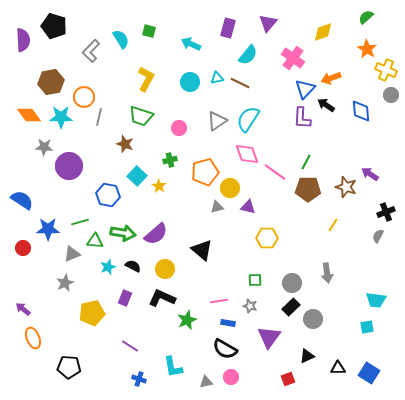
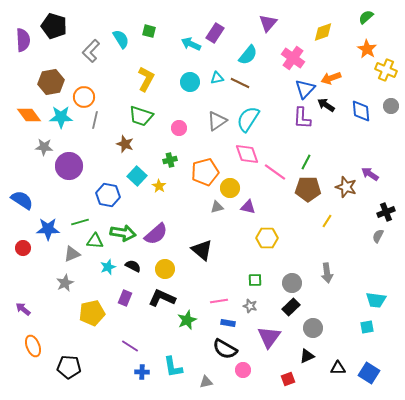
purple rectangle at (228, 28): moved 13 px left, 5 px down; rotated 18 degrees clockwise
gray circle at (391, 95): moved 11 px down
gray line at (99, 117): moved 4 px left, 3 px down
yellow line at (333, 225): moved 6 px left, 4 px up
gray circle at (313, 319): moved 9 px down
orange ellipse at (33, 338): moved 8 px down
pink circle at (231, 377): moved 12 px right, 7 px up
blue cross at (139, 379): moved 3 px right, 7 px up; rotated 16 degrees counterclockwise
